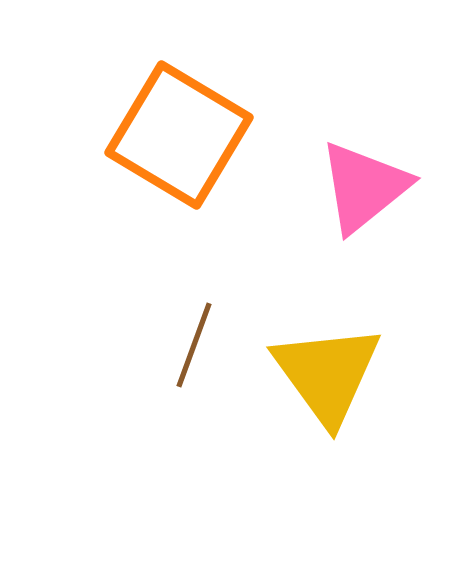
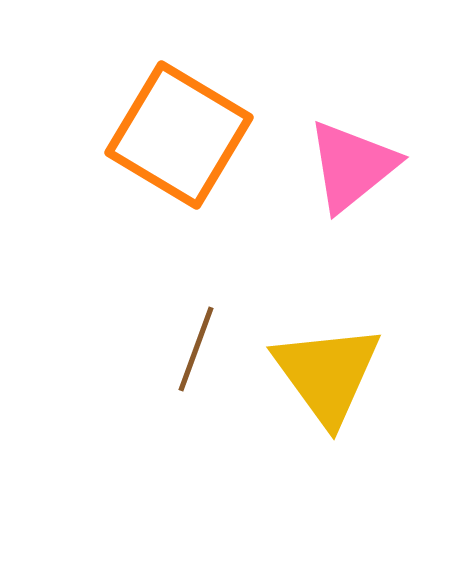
pink triangle: moved 12 px left, 21 px up
brown line: moved 2 px right, 4 px down
